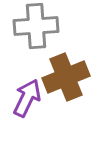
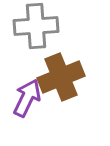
brown cross: moved 5 px left
